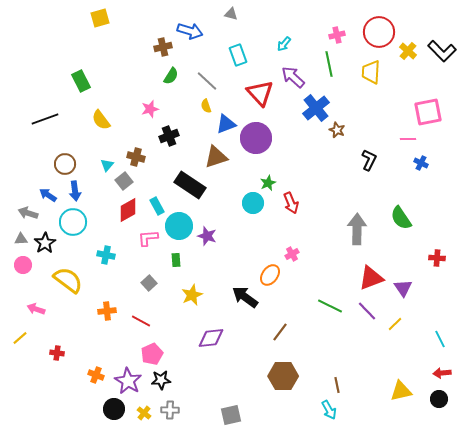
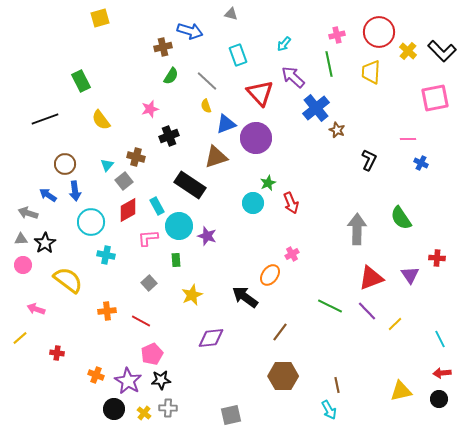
pink square at (428, 112): moved 7 px right, 14 px up
cyan circle at (73, 222): moved 18 px right
purple triangle at (403, 288): moved 7 px right, 13 px up
gray cross at (170, 410): moved 2 px left, 2 px up
